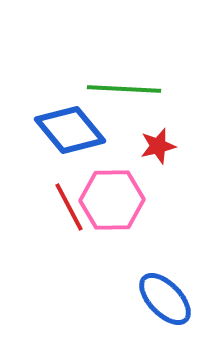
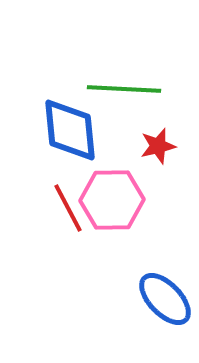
blue diamond: rotated 34 degrees clockwise
red line: moved 1 px left, 1 px down
